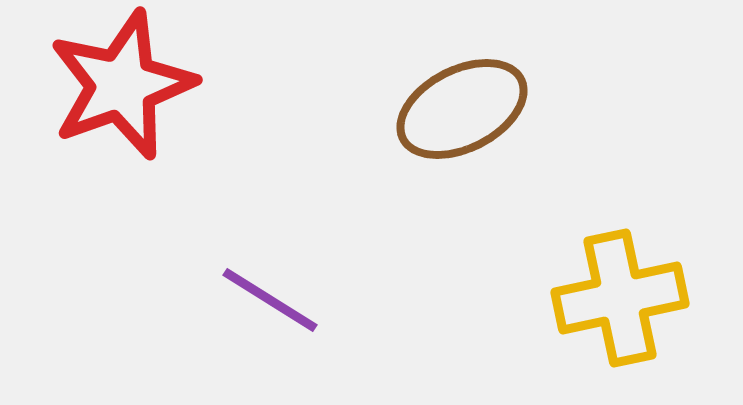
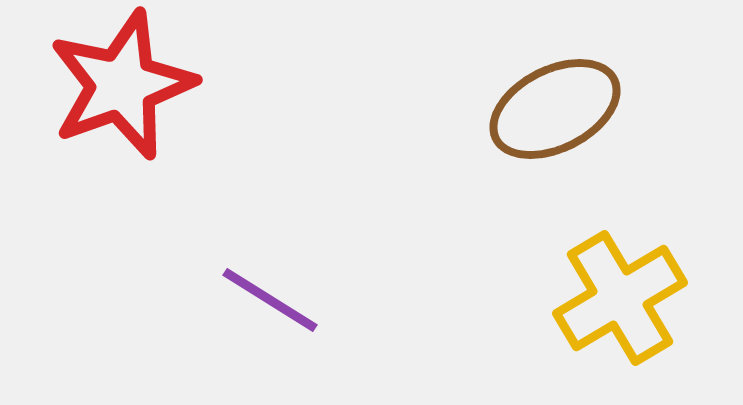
brown ellipse: moved 93 px right
yellow cross: rotated 19 degrees counterclockwise
